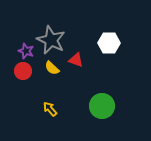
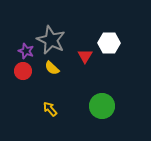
red triangle: moved 9 px right, 4 px up; rotated 42 degrees clockwise
